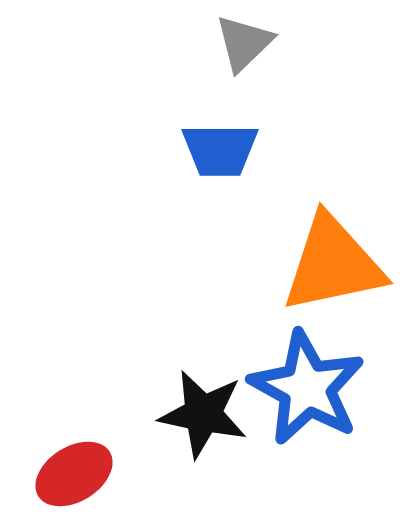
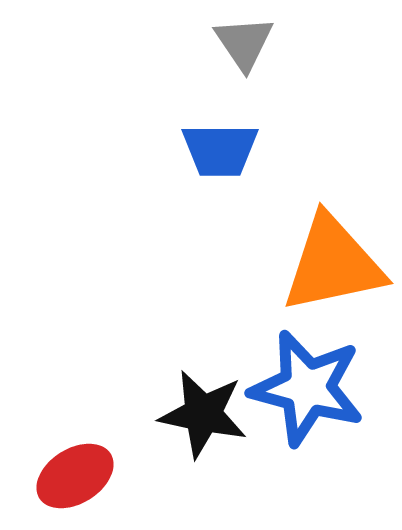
gray triangle: rotated 20 degrees counterclockwise
blue star: rotated 14 degrees counterclockwise
red ellipse: moved 1 px right, 2 px down
